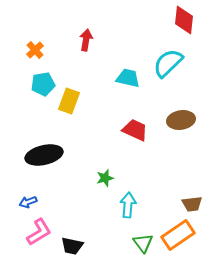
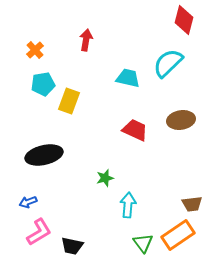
red diamond: rotated 8 degrees clockwise
